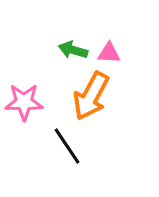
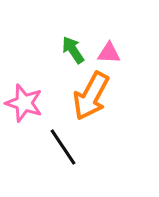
green arrow: rotated 40 degrees clockwise
pink star: moved 1 px down; rotated 18 degrees clockwise
black line: moved 4 px left, 1 px down
